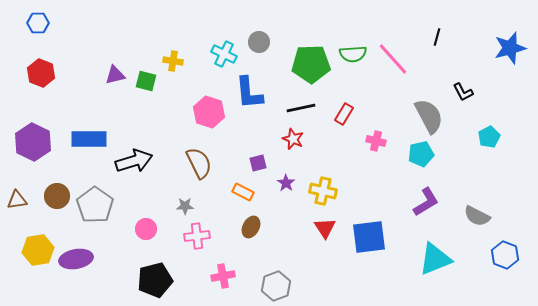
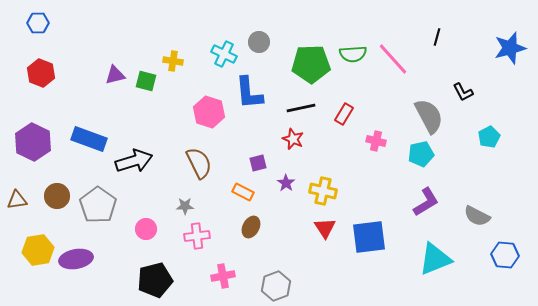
blue rectangle at (89, 139): rotated 20 degrees clockwise
gray pentagon at (95, 205): moved 3 px right
blue hexagon at (505, 255): rotated 16 degrees counterclockwise
